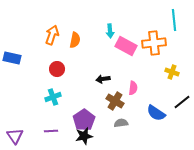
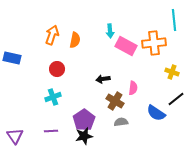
black line: moved 6 px left, 3 px up
gray semicircle: moved 1 px up
